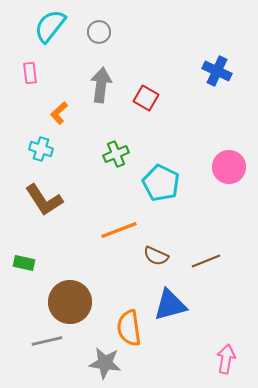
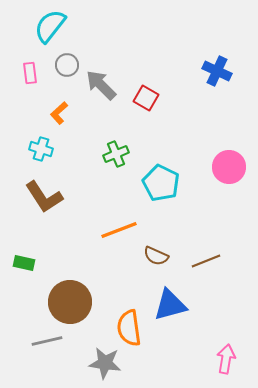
gray circle: moved 32 px left, 33 px down
gray arrow: rotated 52 degrees counterclockwise
brown L-shape: moved 3 px up
